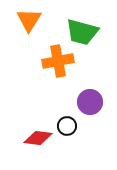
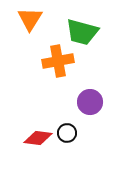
orange triangle: moved 1 px right, 1 px up
black circle: moved 7 px down
